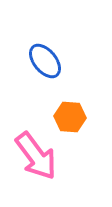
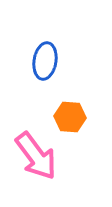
blue ellipse: rotated 48 degrees clockwise
